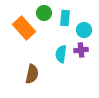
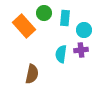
orange rectangle: moved 2 px up
